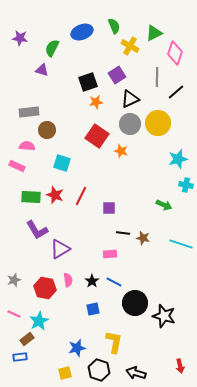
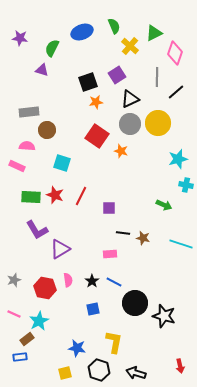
yellow cross at (130, 46): rotated 12 degrees clockwise
blue star at (77, 348): rotated 24 degrees clockwise
